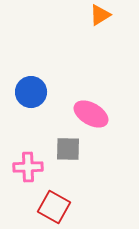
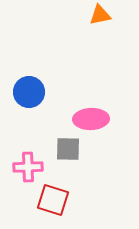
orange triangle: rotated 20 degrees clockwise
blue circle: moved 2 px left
pink ellipse: moved 5 px down; rotated 32 degrees counterclockwise
red square: moved 1 px left, 7 px up; rotated 12 degrees counterclockwise
